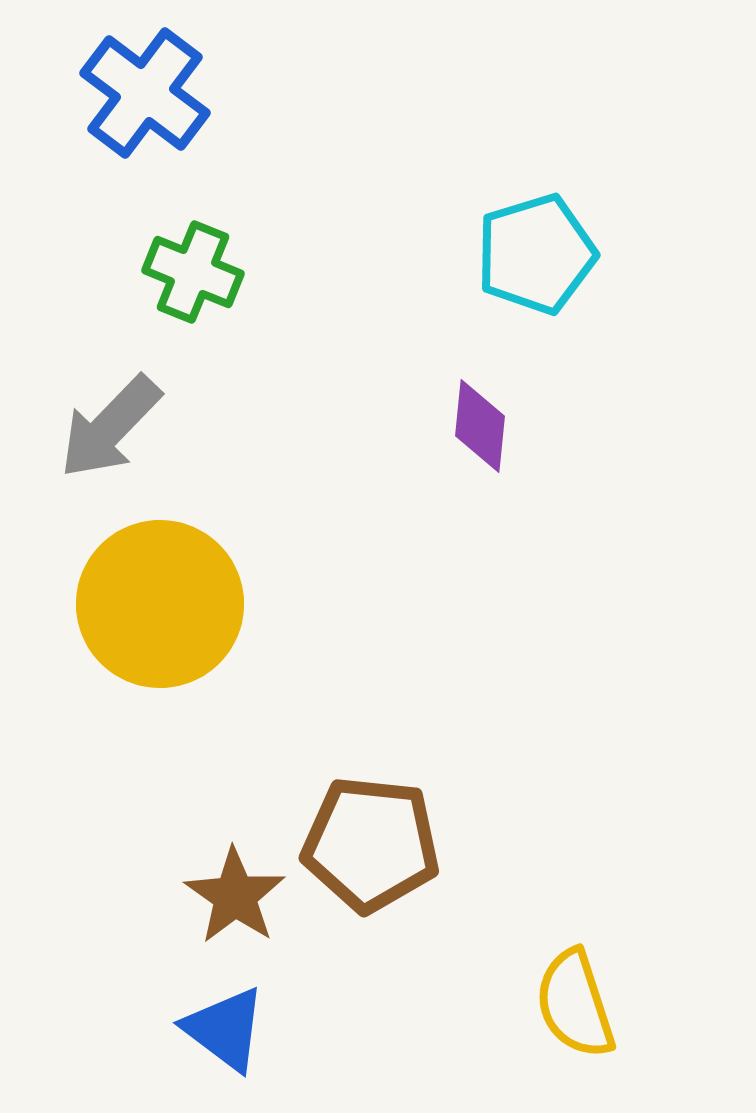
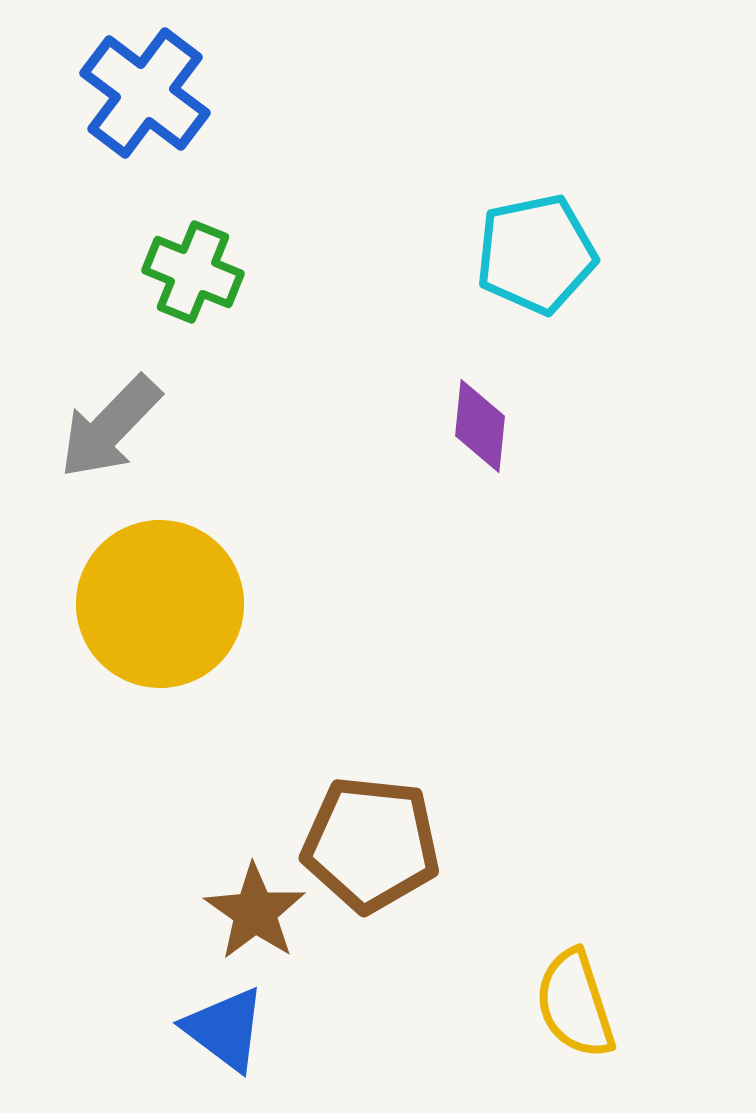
cyan pentagon: rotated 5 degrees clockwise
brown star: moved 20 px right, 16 px down
